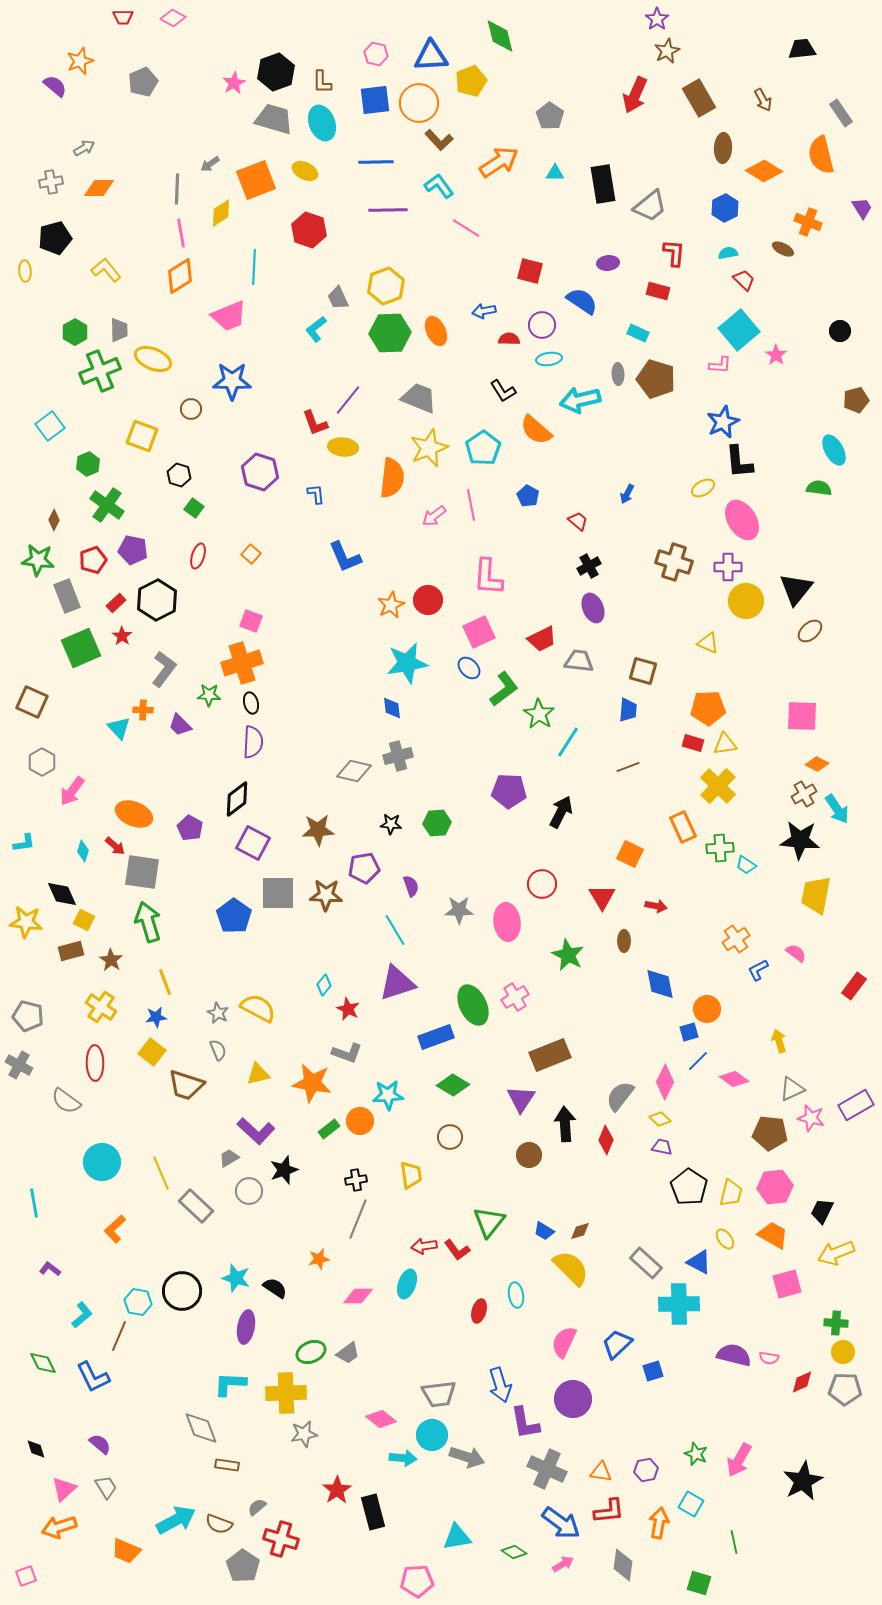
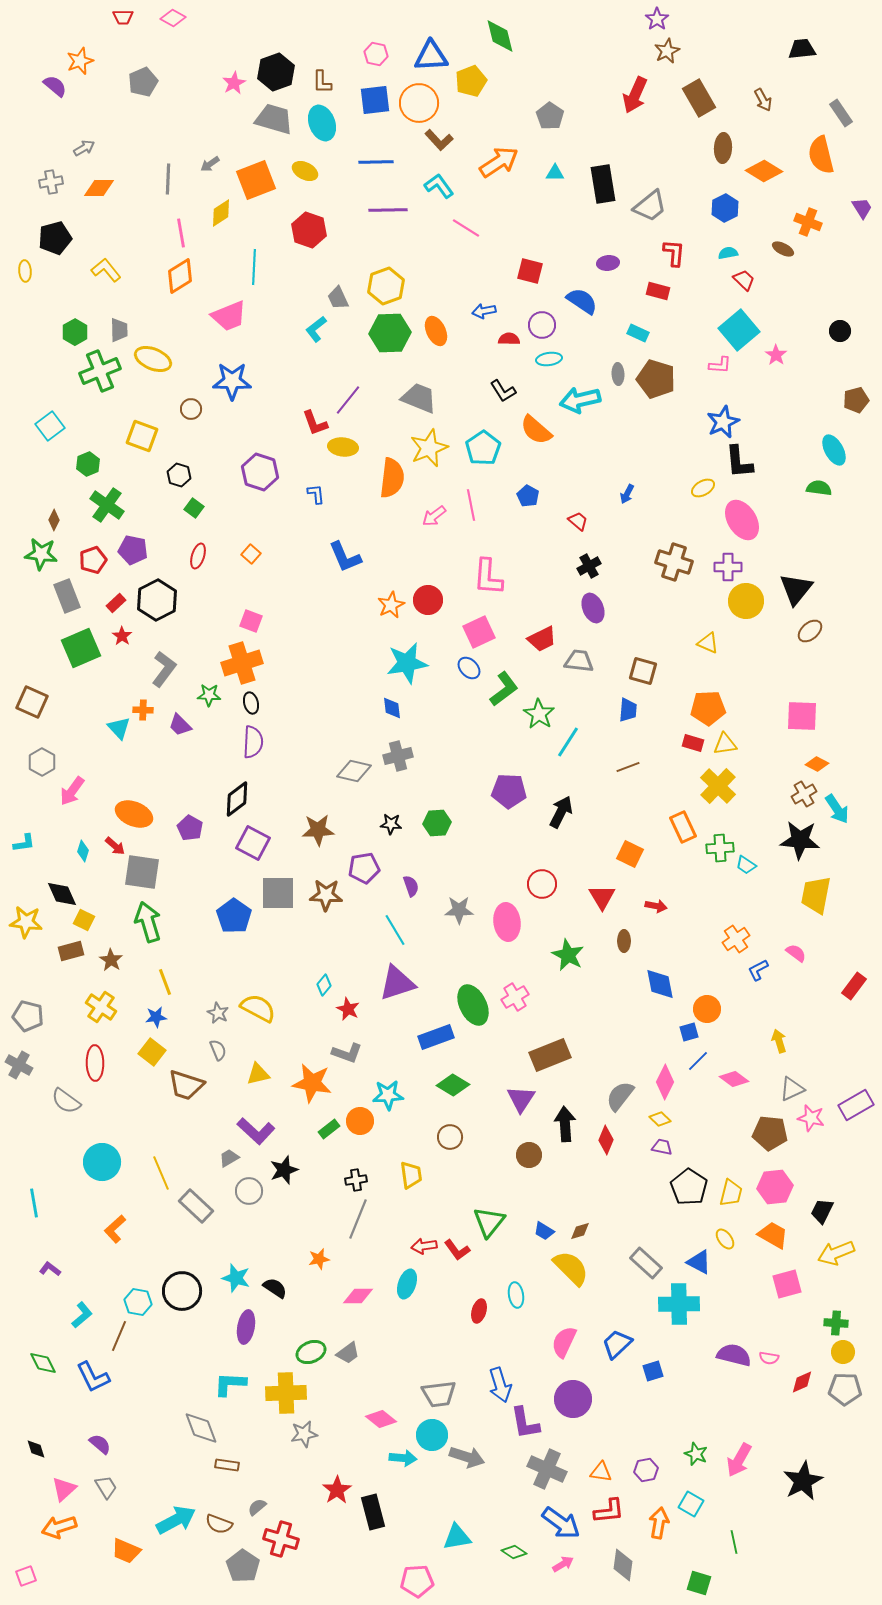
gray line at (177, 189): moved 9 px left, 10 px up
green star at (38, 560): moved 3 px right, 6 px up
